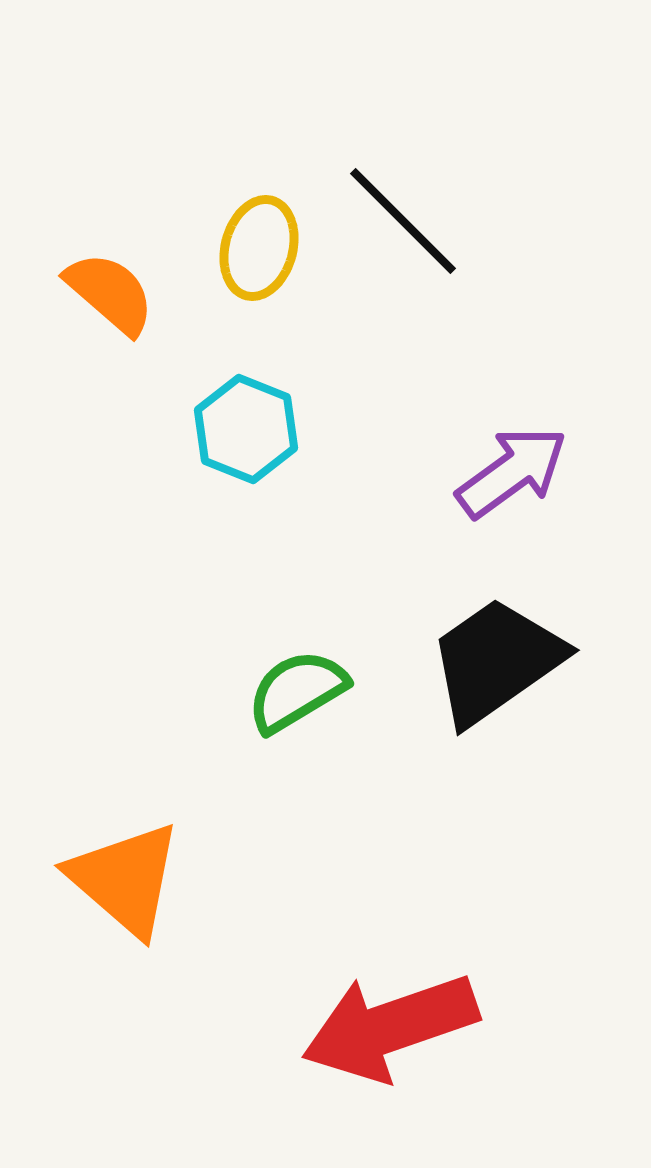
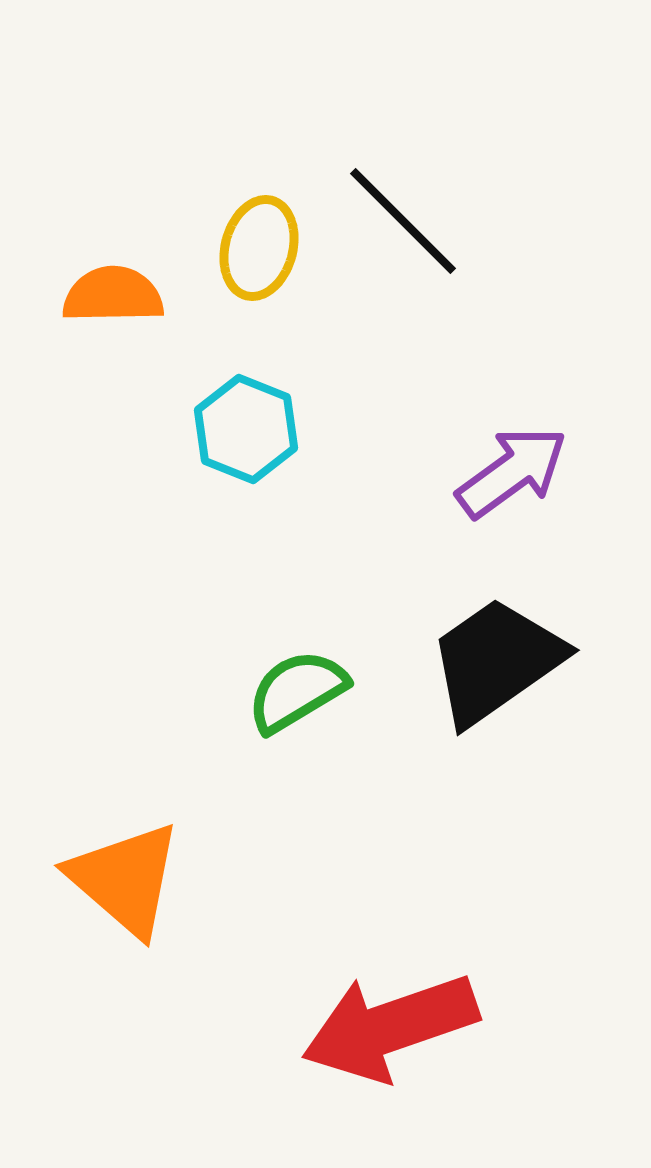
orange semicircle: moved 3 px right, 2 px down; rotated 42 degrees counterclockwise
